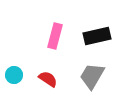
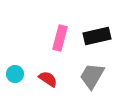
pink rectangle: moved 5 px right, 2 px down
cyan circle: moved 1 px right, 1 px up
